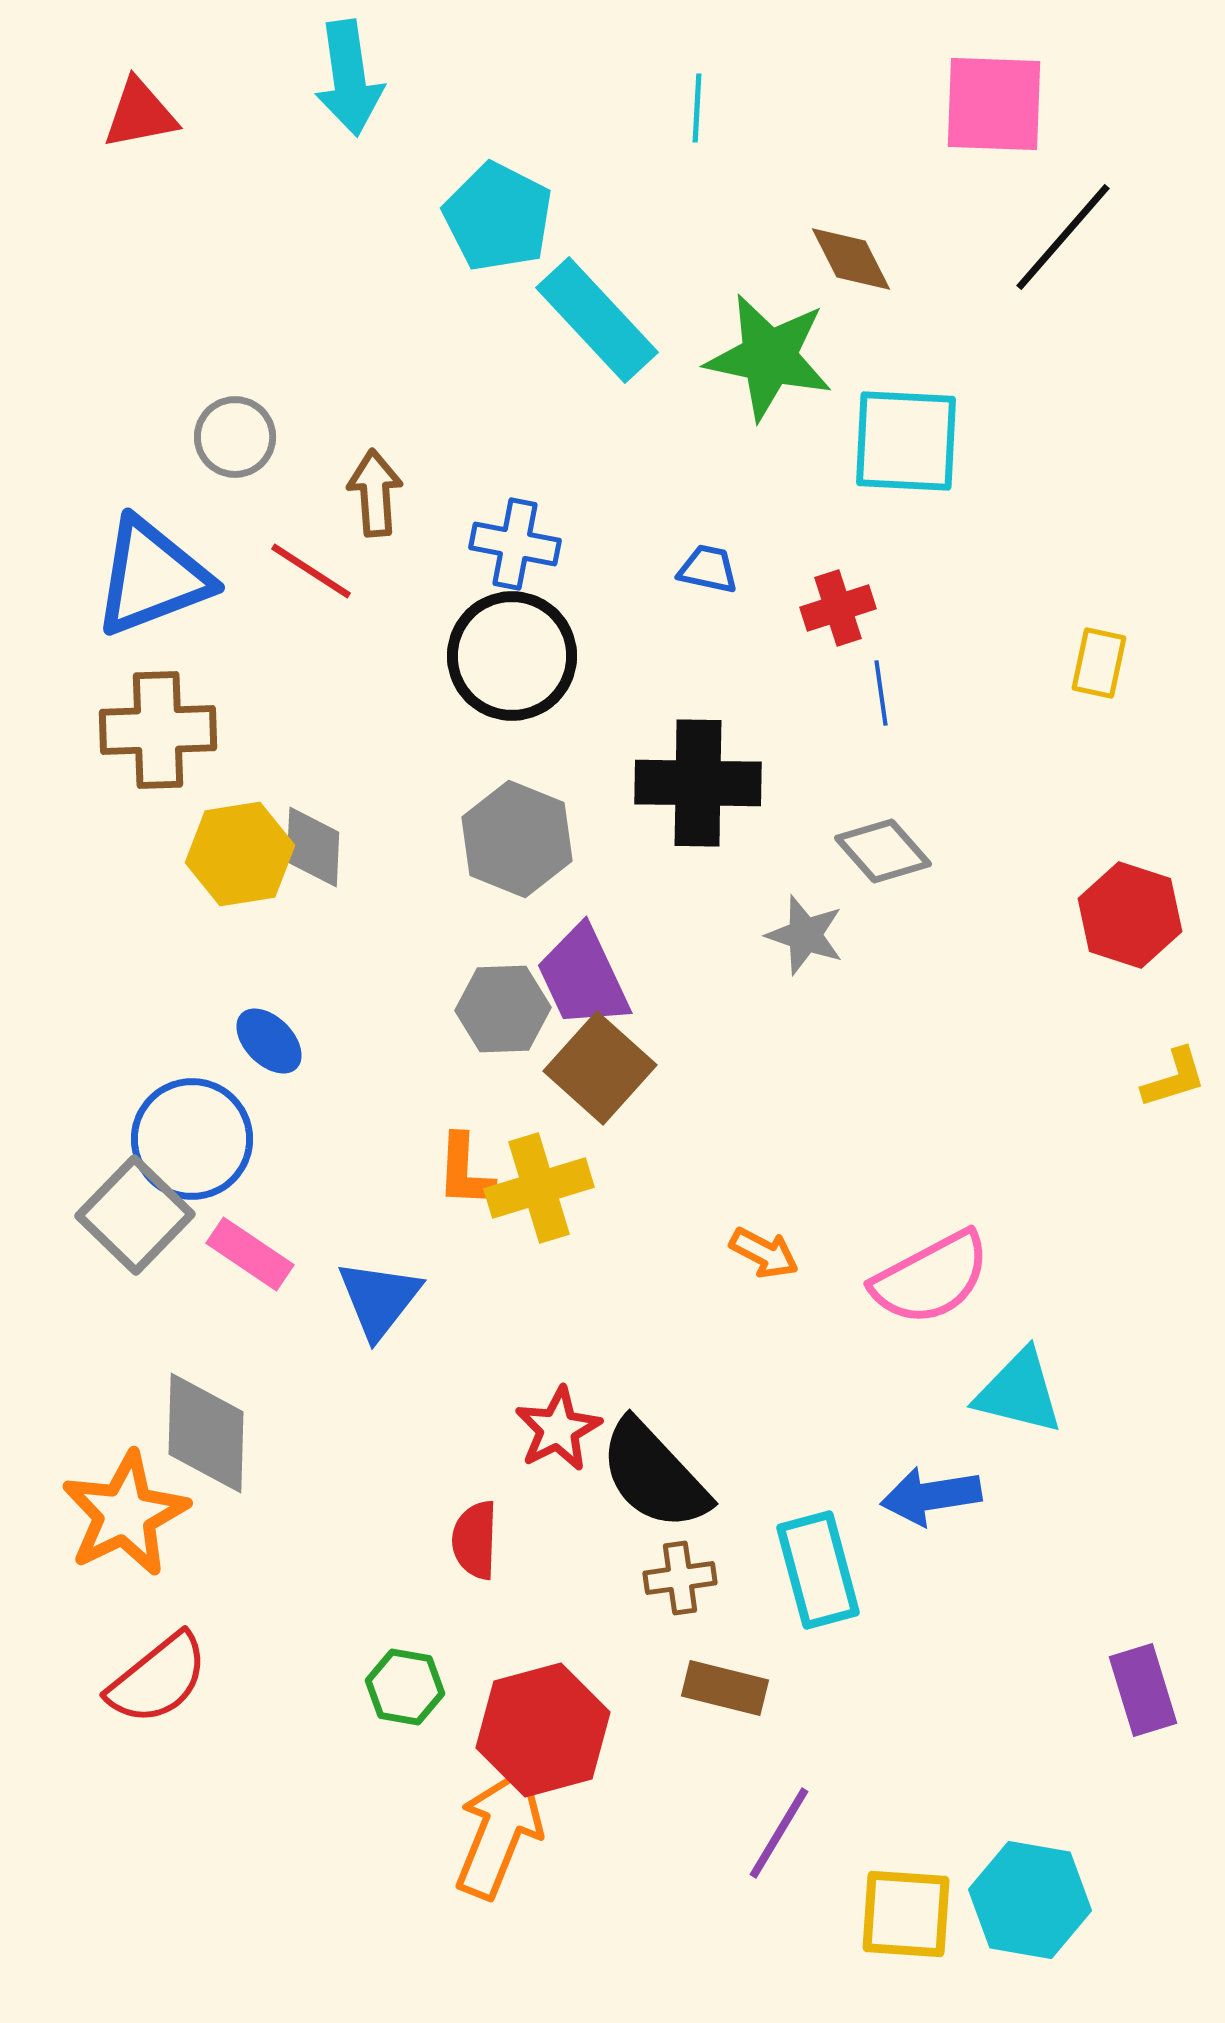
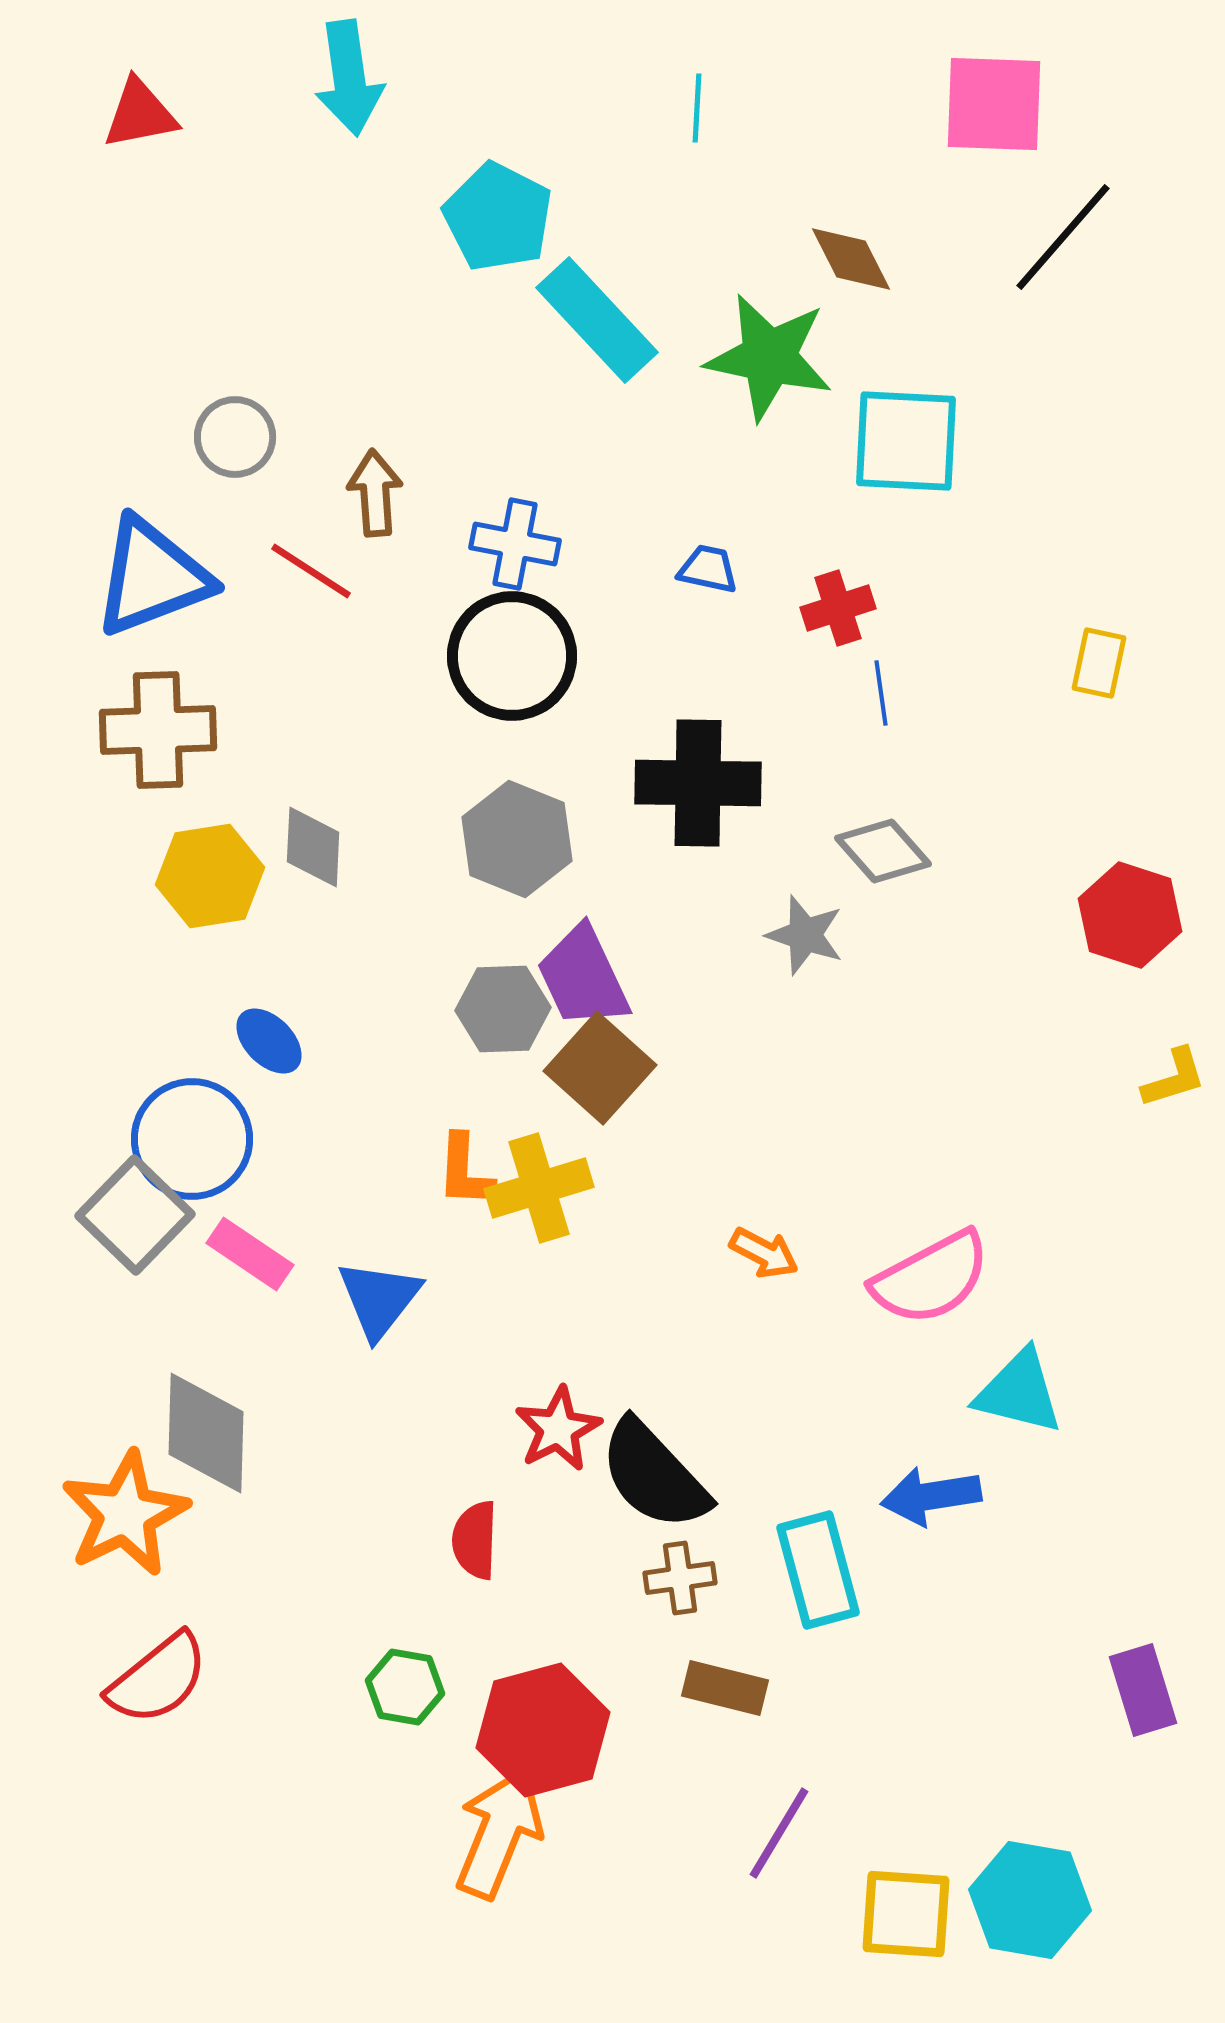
yellow hexagon at (240, 854): moved 30 px left, 22 px down
